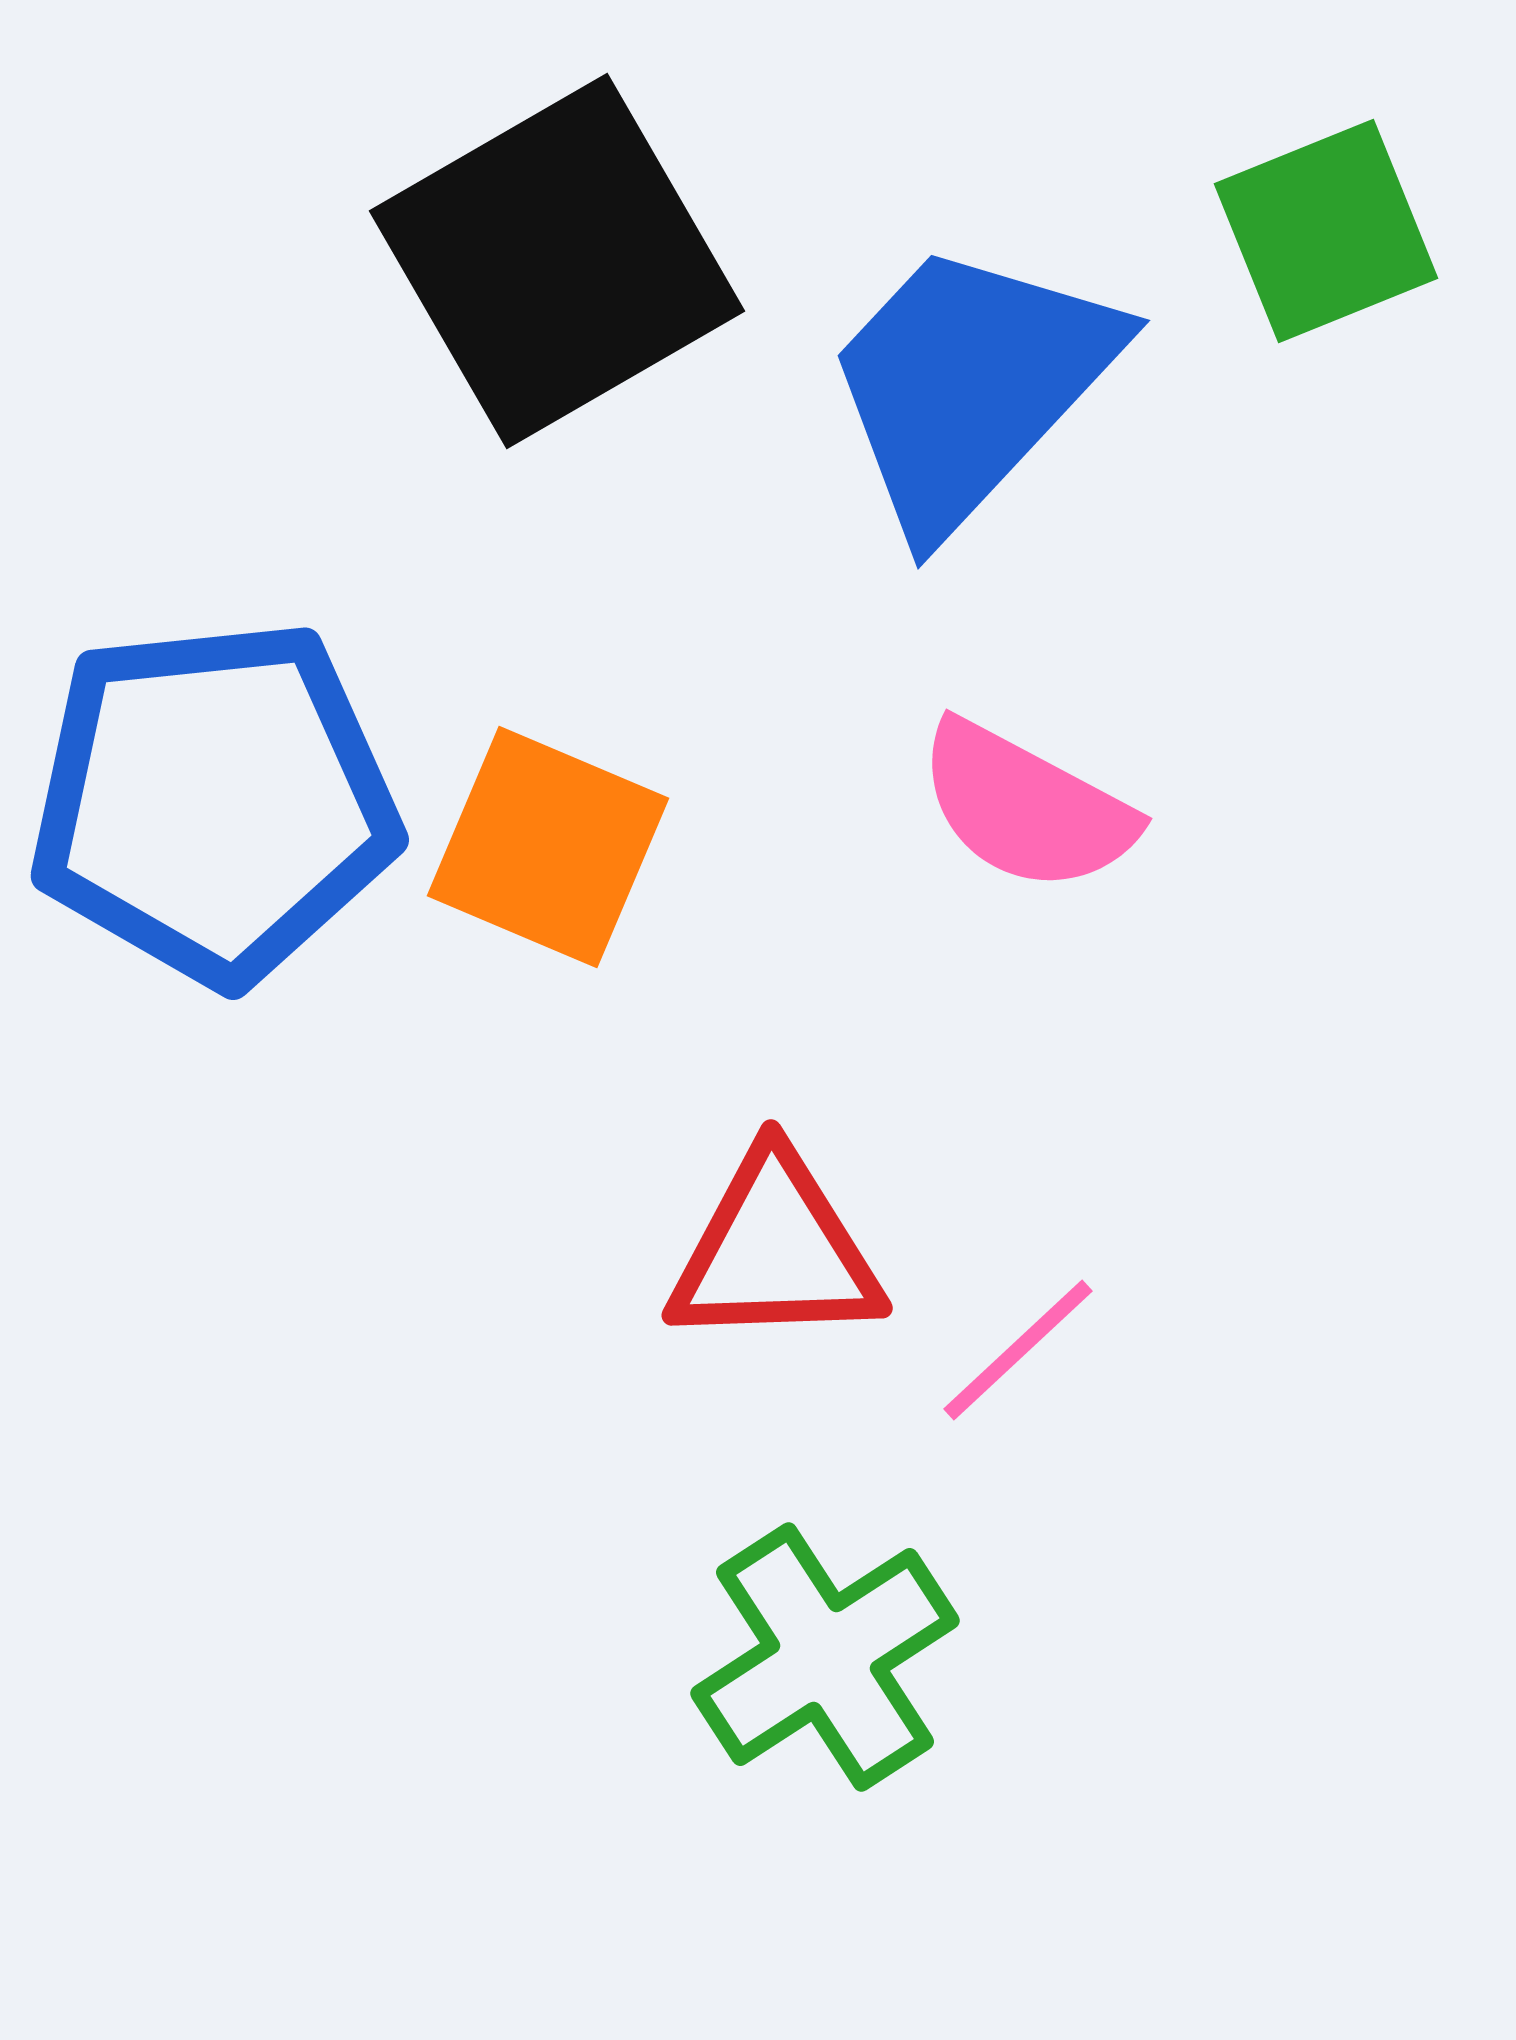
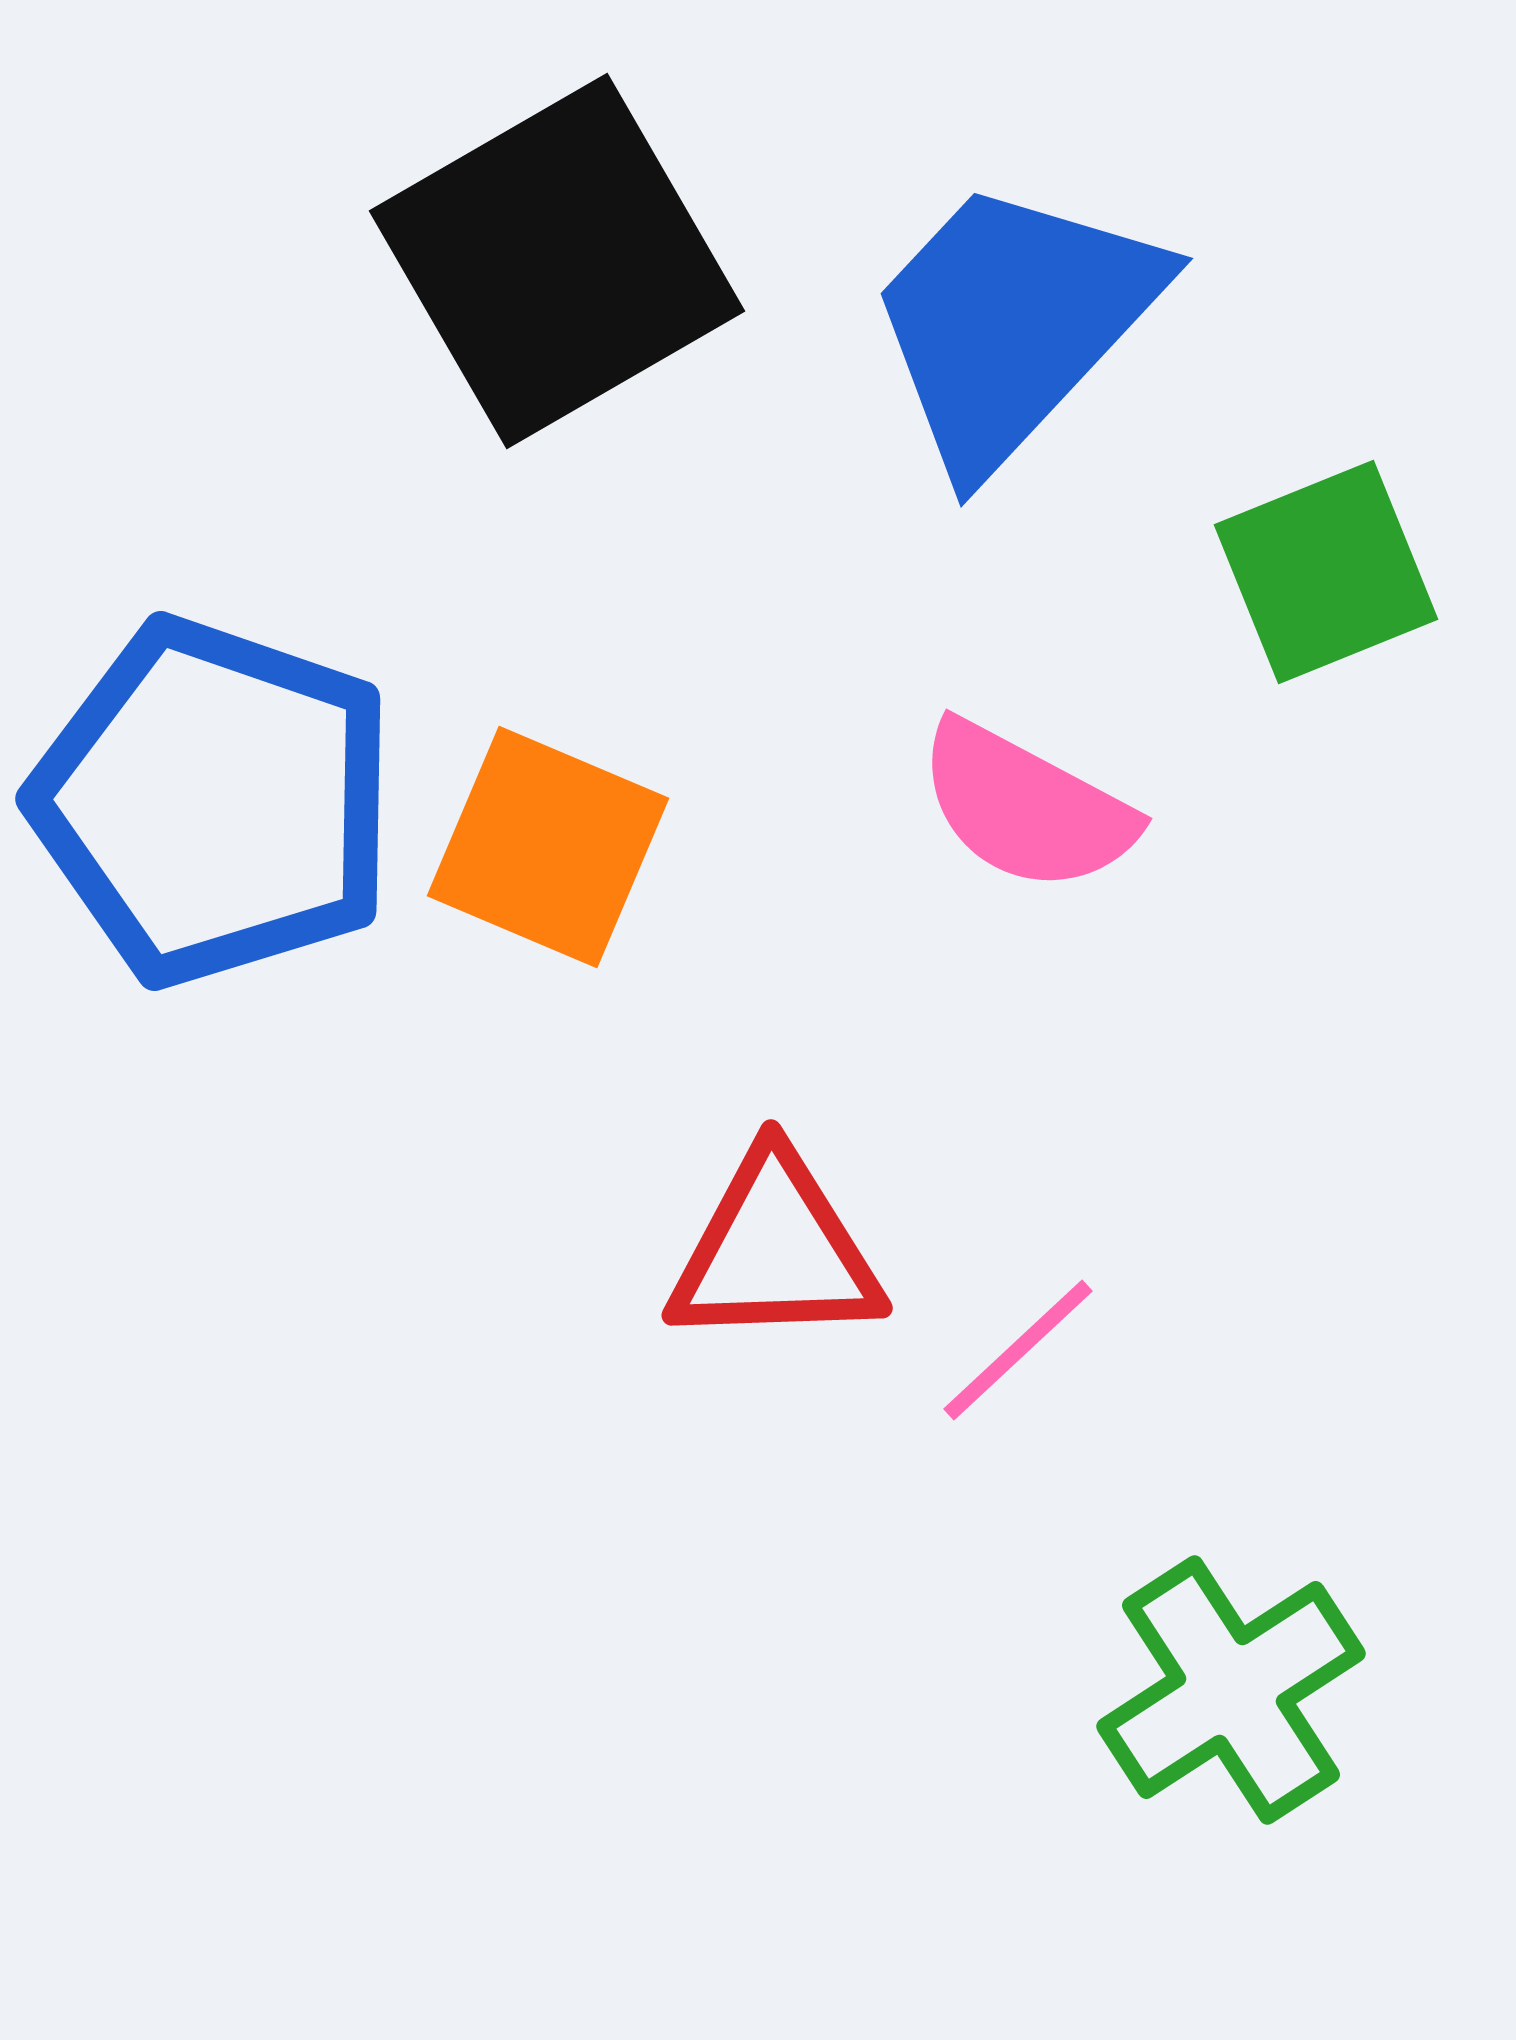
green square: moved 341 px down
blue trapezoid: moved 43 px right, 62 px up
blue pentagon: rotated 25 degrees clockwise
green cross: moved 406 px right, 33 px down
